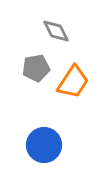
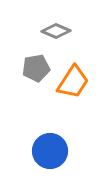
gray diamond: rotated 40 degrees counterclockwise
blue circle: moved 6 px right, 6 px down
